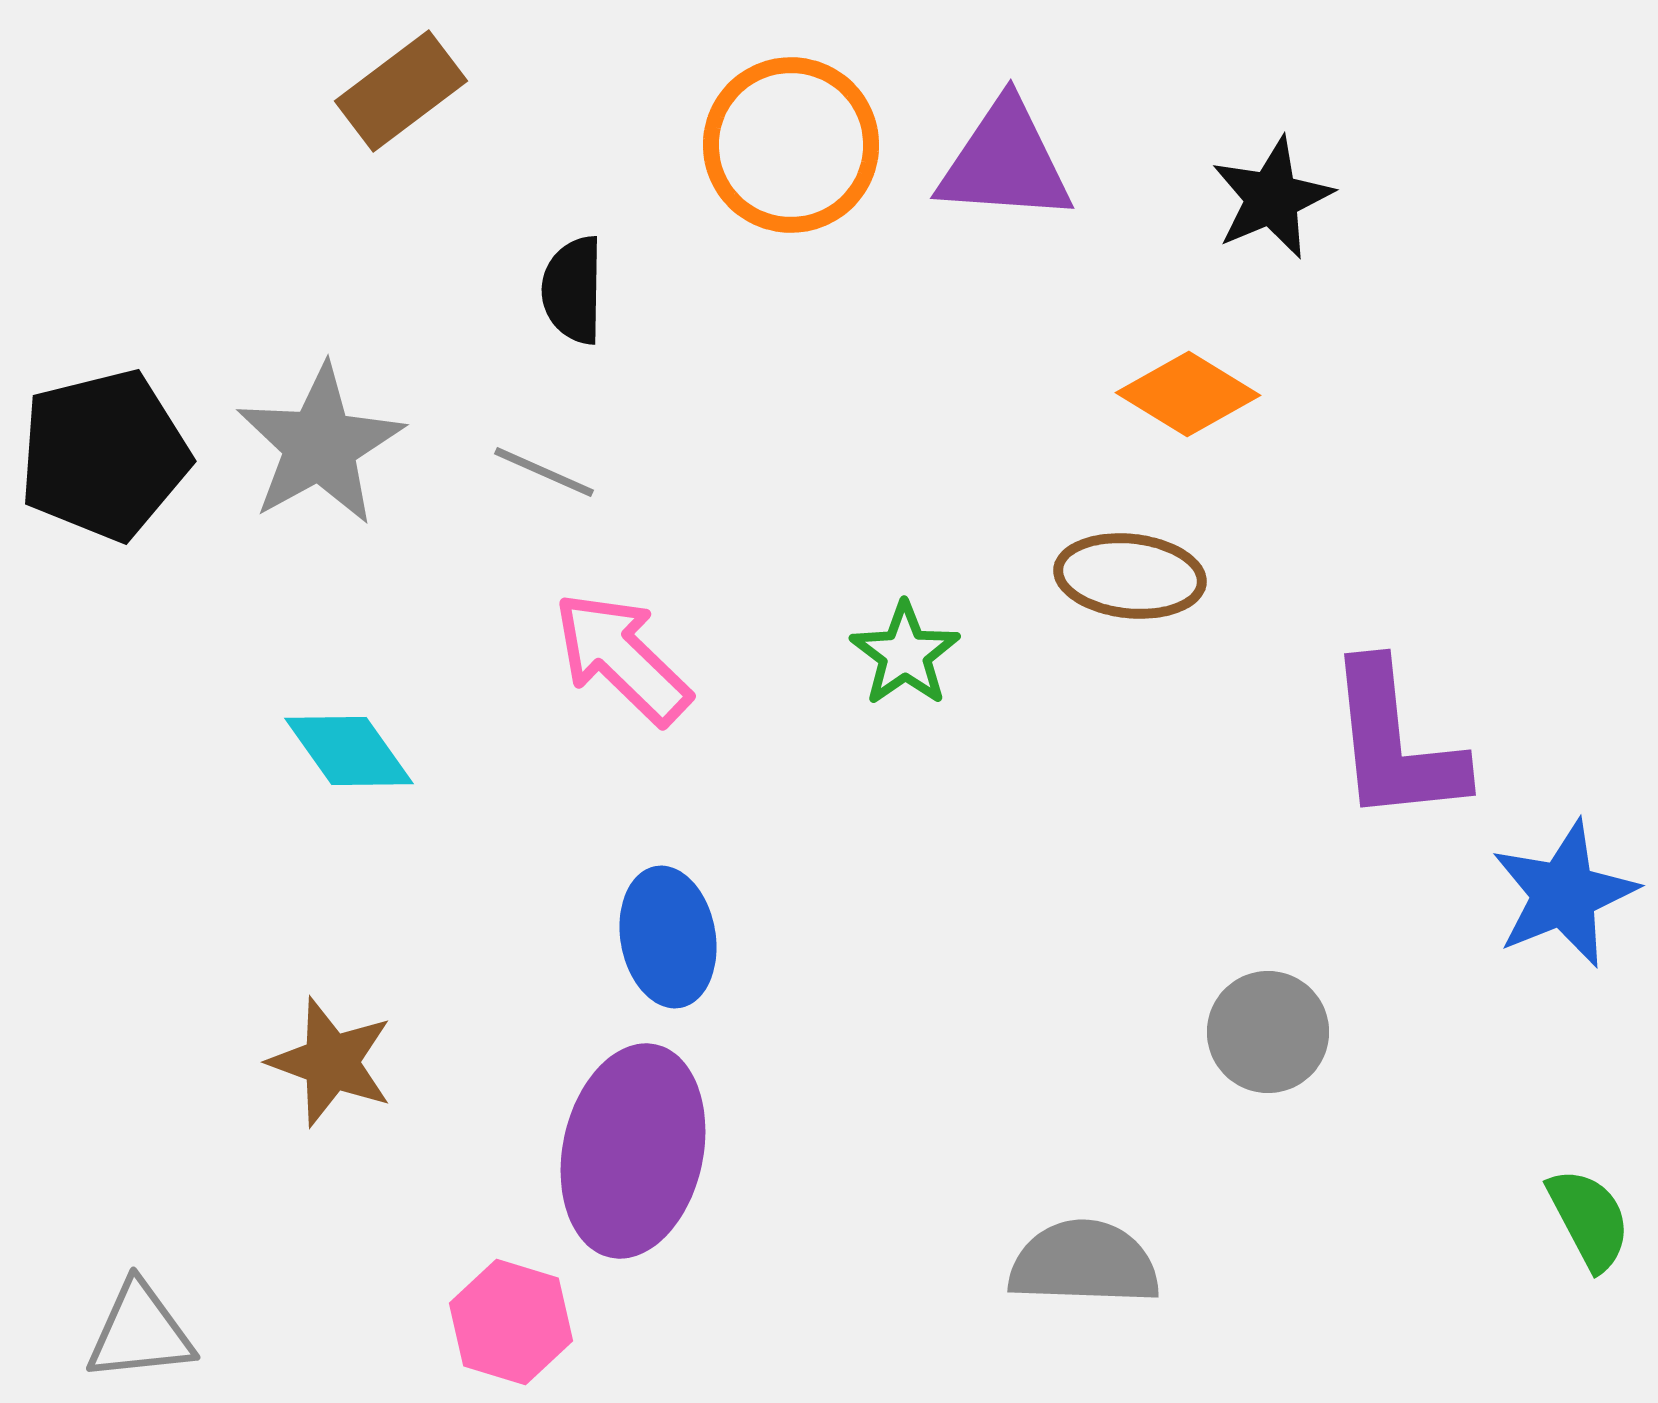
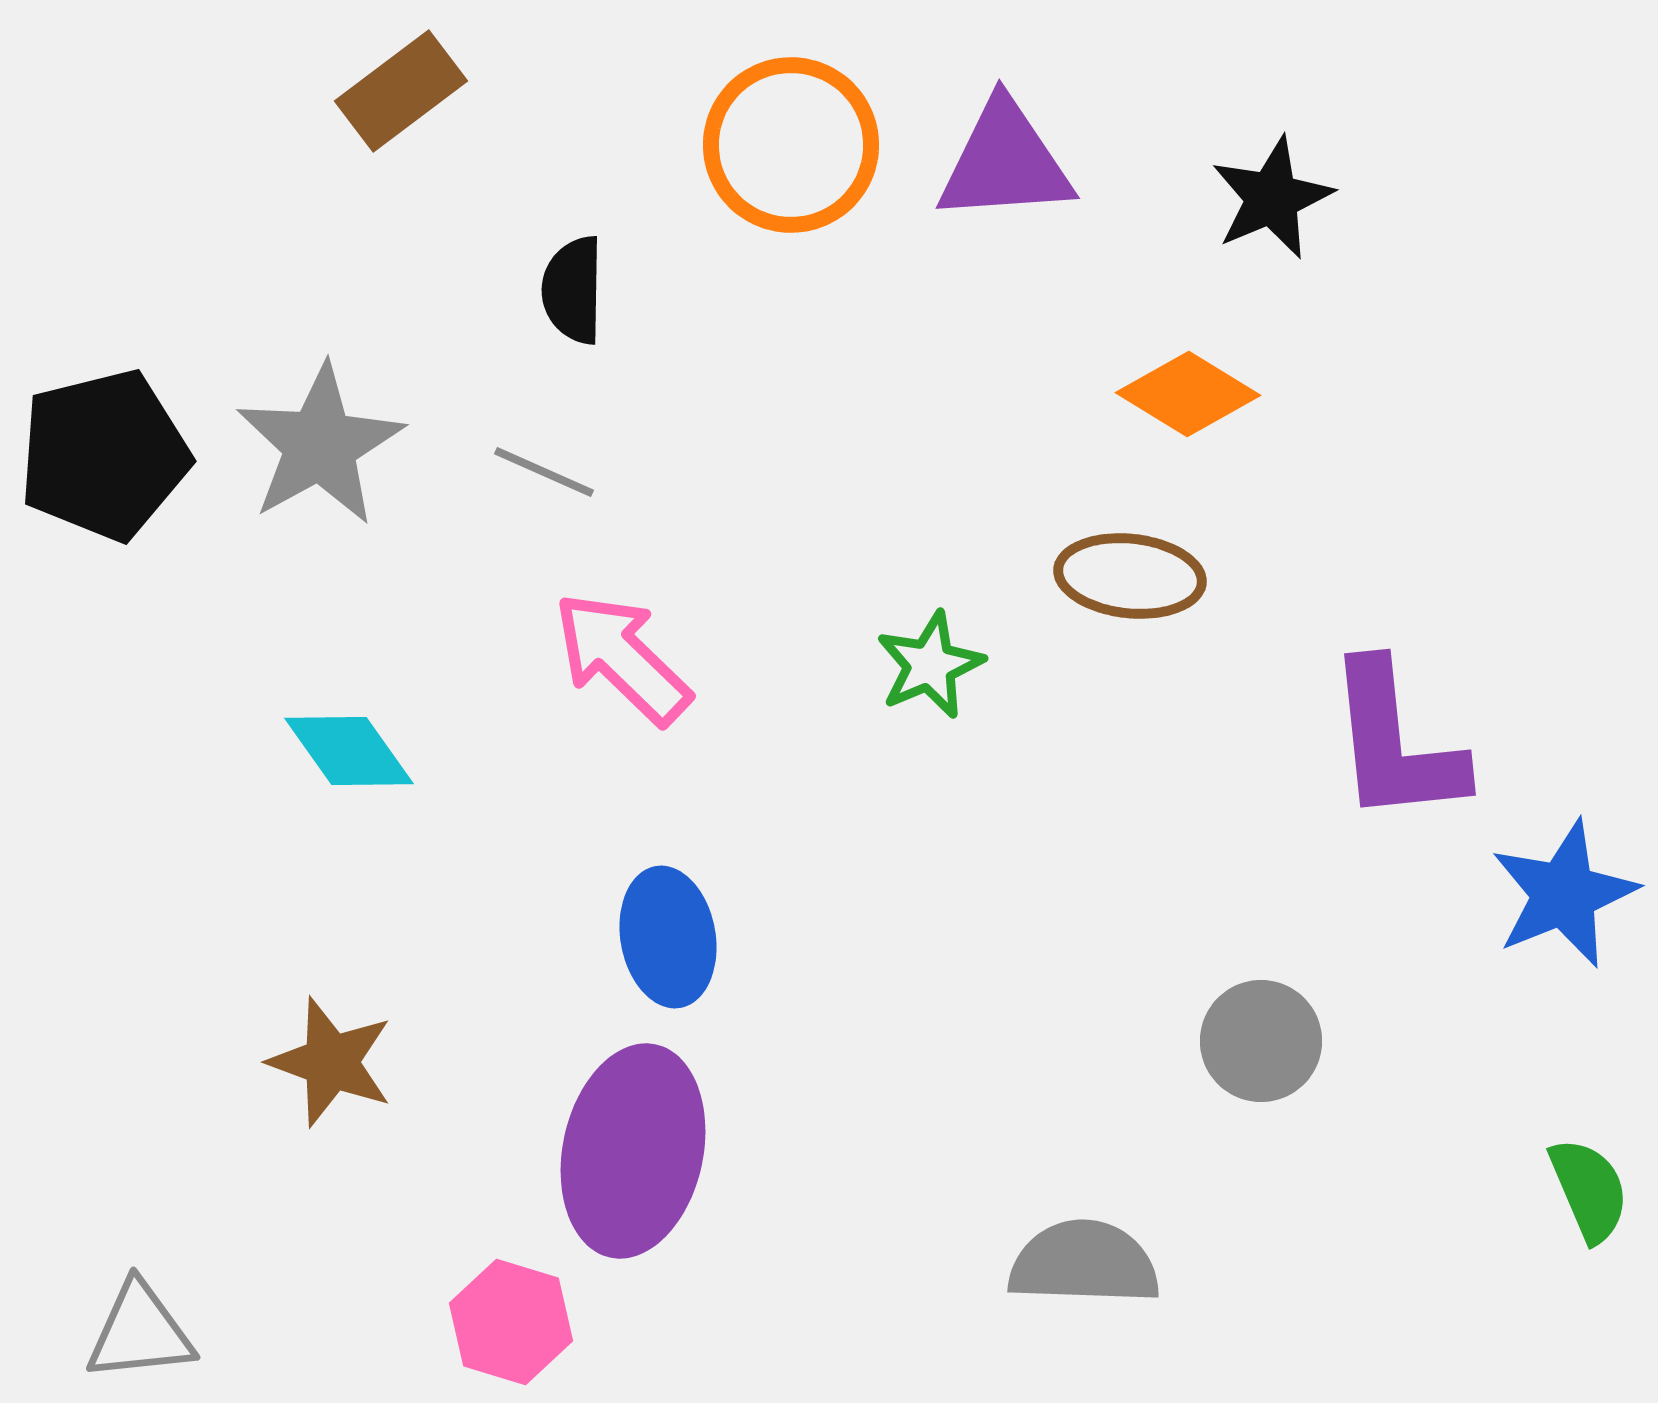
purple triangle: rotated 8 degrees counterclockwise
green star: moved 25 px right, 11 px down; rotated 12 degrees clockwise
gray circle: moved 7 px left, 9 px down
green semicircle: moved 29 px up; rotated 5 degrees clockwise
